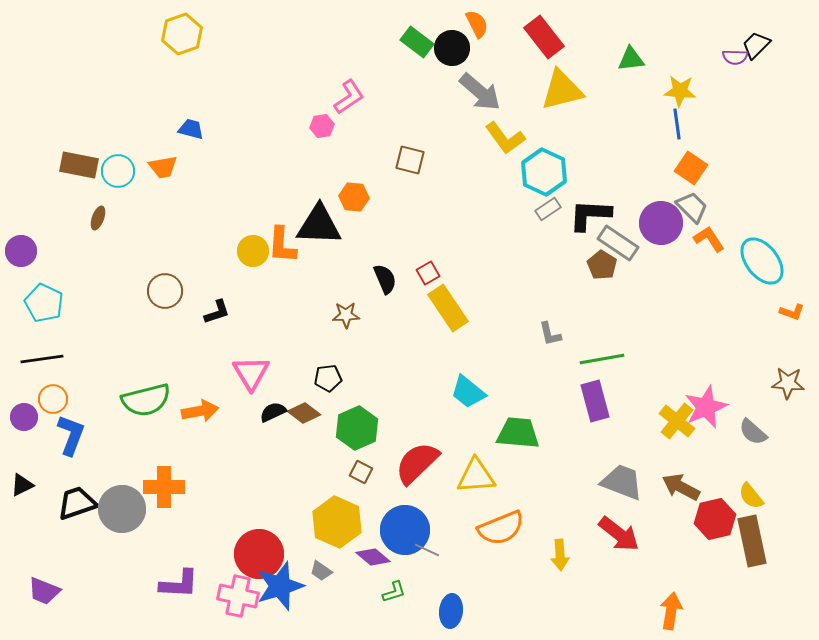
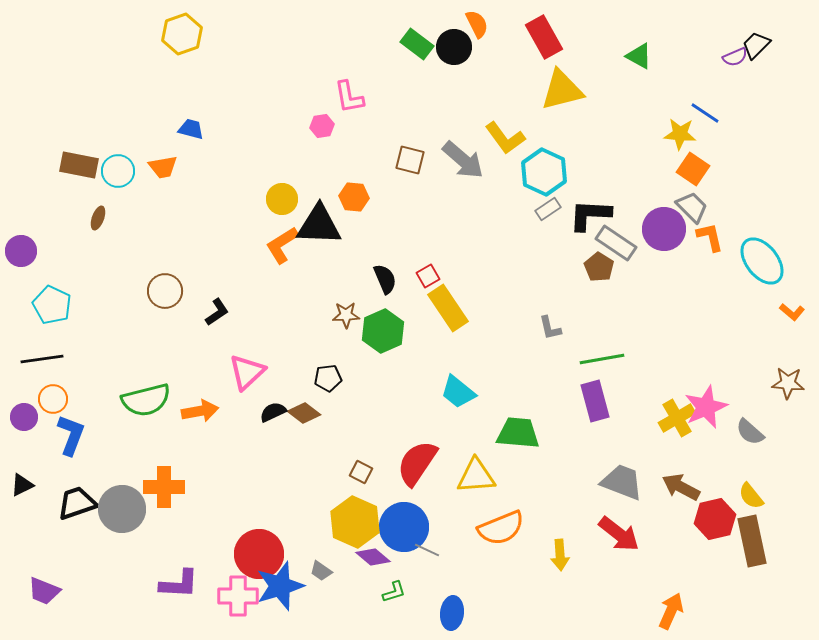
red rectangle at (544, 37): rotated 9 degrees clockwise
green rectangle at (417, 42): moved 2 px down
black circle at (452, 48): moved 2 px right, 1 px up
purple semicircle at (735, 57): rotated 25 degrees counterclockwise
green triangle at (631, 59): moved 8 px right, 3 px up; rotated 36 degrees clockwise
yellow star at (680, 91): moved 43 px down
gray arrow at (480, 92): moved 17 px left, 68 px down
pink L-shape at (349, 97): rotated 114 degrees clockwise
blue line at (677, 124): moved 28 px right, 11 px up; rotated 48 degrees counterclockwise
orange square at (691, 168): moved 2 px right, 1 px down
purple circle at (661, 223): moved 3 px right, 6 px down
orange L-shape at (709, 239): moved 1 px right, 2 px up; rotated 20 degrees clockwise
gray rectangle at (618, 243): moved 2 px left
orange L-shape at (282, 245): rotated 54 degrees clockwise
yellow circle at (253, 251): moved 29 px right, 52 px up
brown pentagon at (602, 265): moved 3 px left, 2 px down
red square at (428, 273): moved 3 px down
cyan pentagon at (44, 303): moved 8 px right, 2 px down
black L-shape at (217, 312): rotated 16 degrees counterclockwise
orange L-shape at (792, 312): rotated 20 degrees clockwise
gray L-shape at (550, 334): moved 6 px up
pink triangle at (251, 373): moved 4 px left, 1 px up; rotated 18 degrees clockwise
cyan trapezoid at (468, 392): moved 10 px left
yellow cross at (677, 421): moved 3 px up; rotated 21 degrees clockwise
green hexagon at (357, 428): moved 26 px right, 97 px up
gray semicircle at (753, 432): moved 3 px left
red semicircle at (417, 463): rotated 12 degrees counterclockwise
yellow hexagon at (337, 522): moved 18 px right
blue circle at (405, 530): moved 1 px left, 3 px up
pink cross at (238, 596): rotated 12 degrees counterclockwise
blue ellipse at (451, 611): moved 1 px right, 2 px down
orange arrow at (671, 611): rotated 15 degrees clockwise
